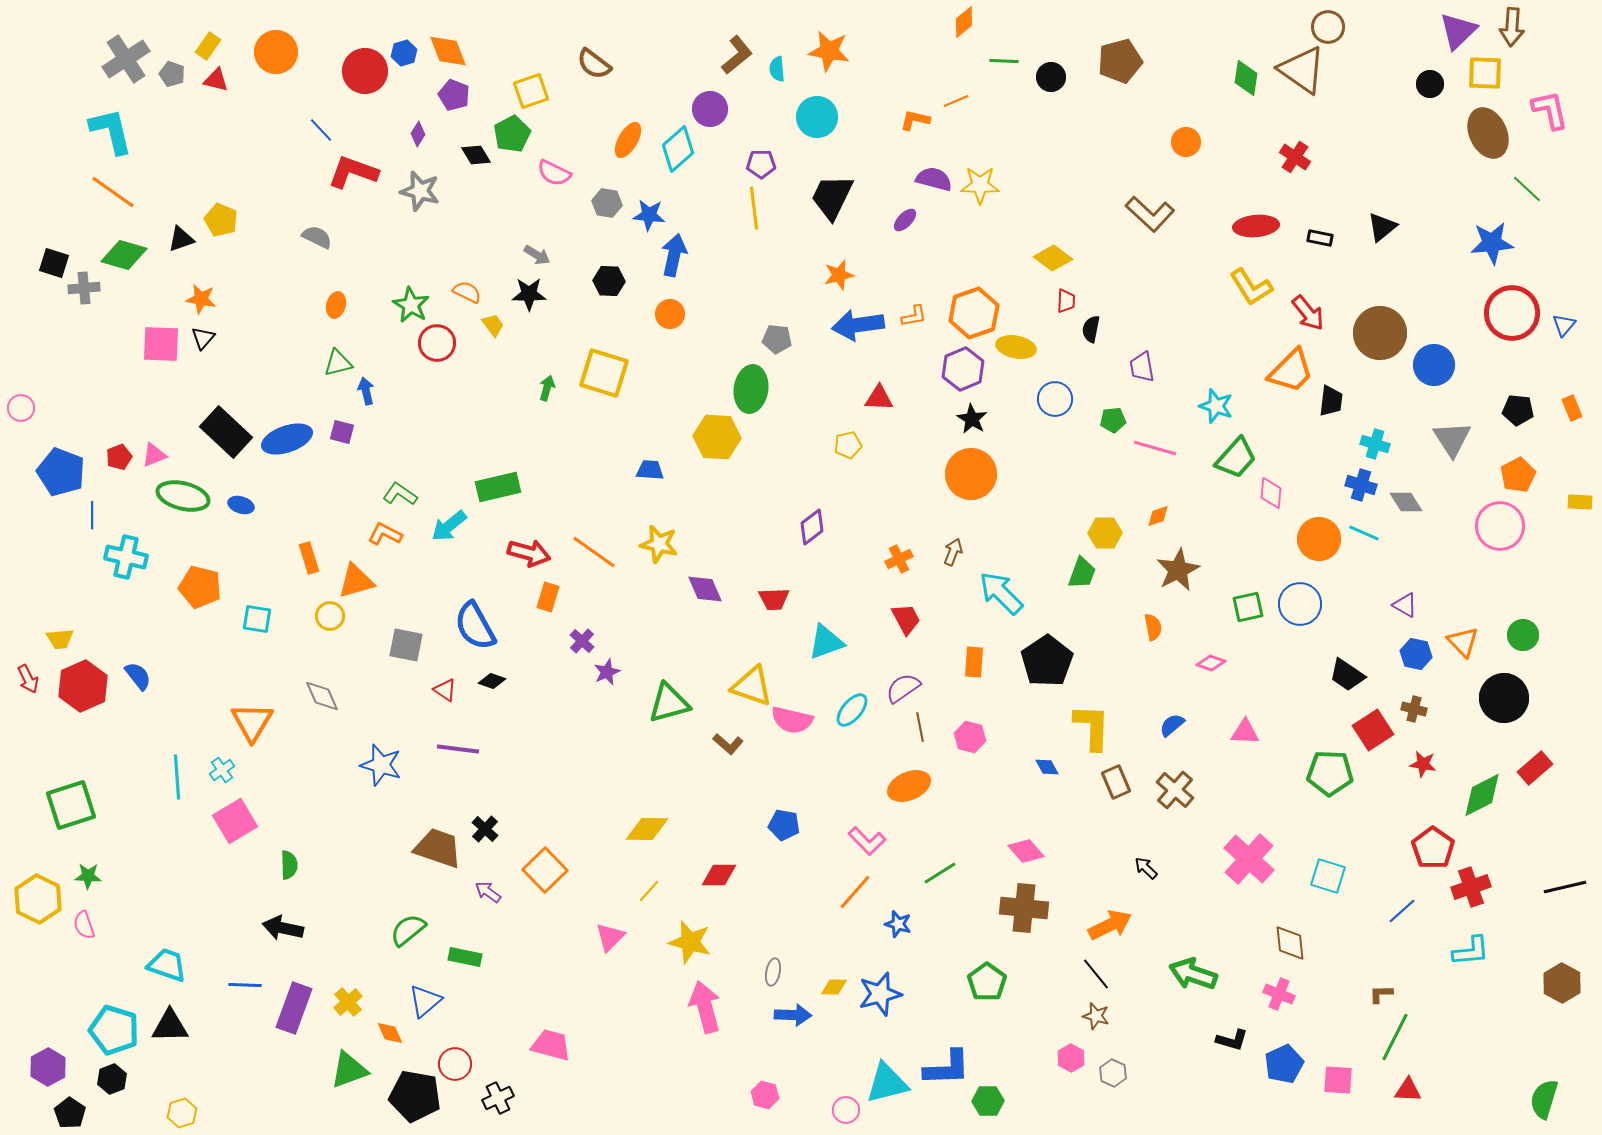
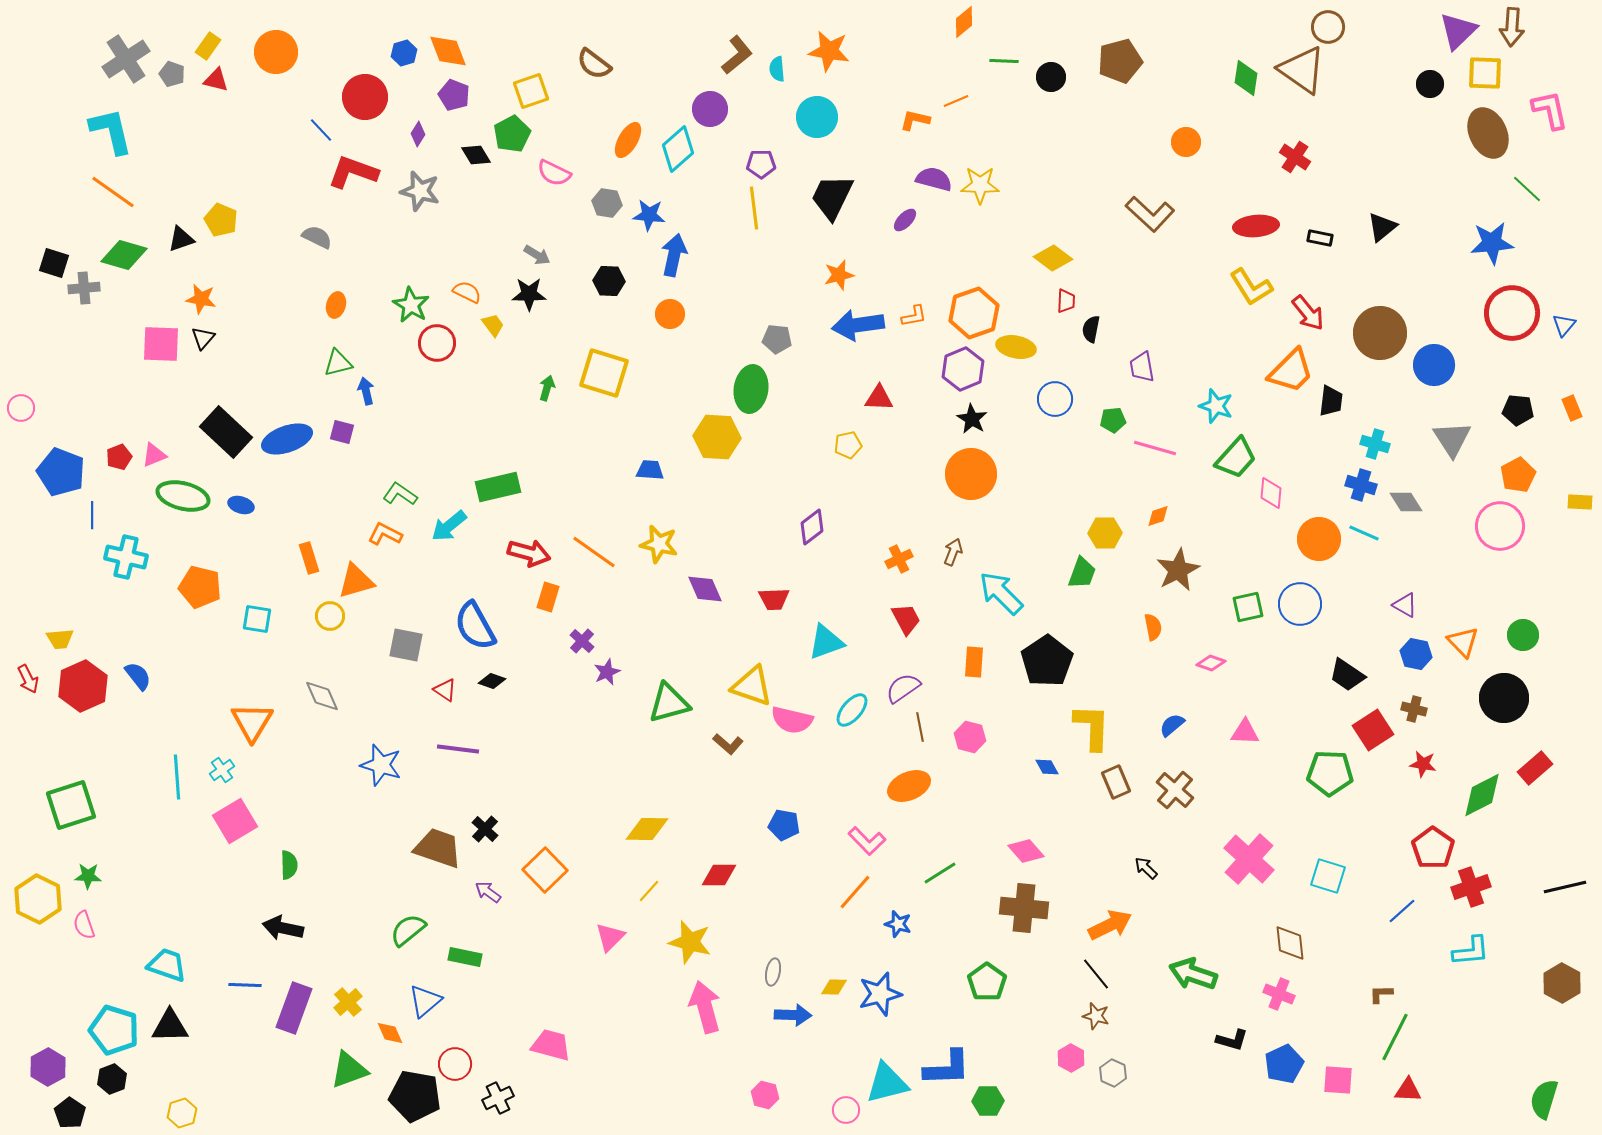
red circle at (365, 71): moved 26 px down
